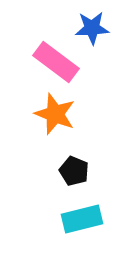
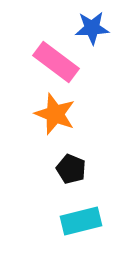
black pentagon: moved 3 px left, 2 px up
cyan rectangle: moved 1 px left, 2 px down
